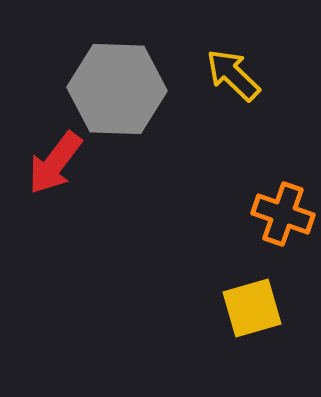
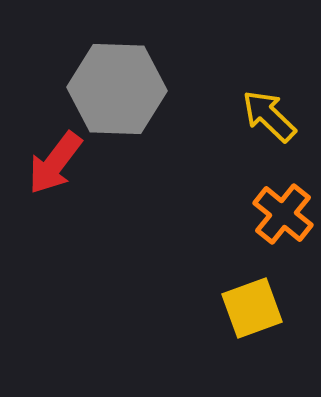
yellow arrow: moved 36 px right, 41 px down
orange cross: rotated 20 degrees clockwise
yellow square: rotated 4 degrees counterclockwise
